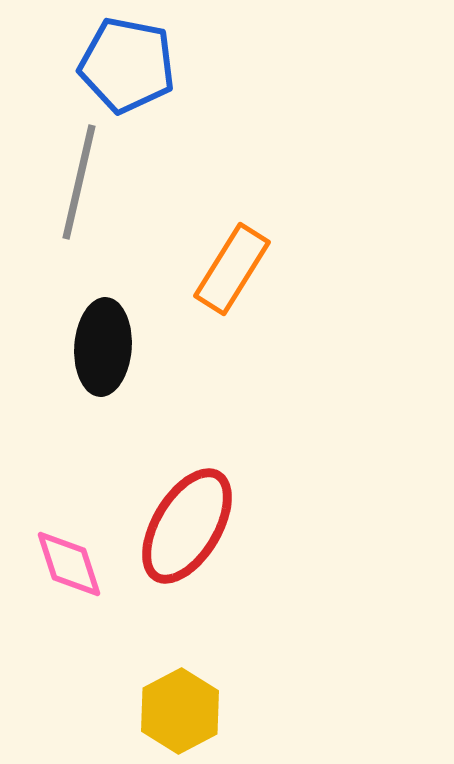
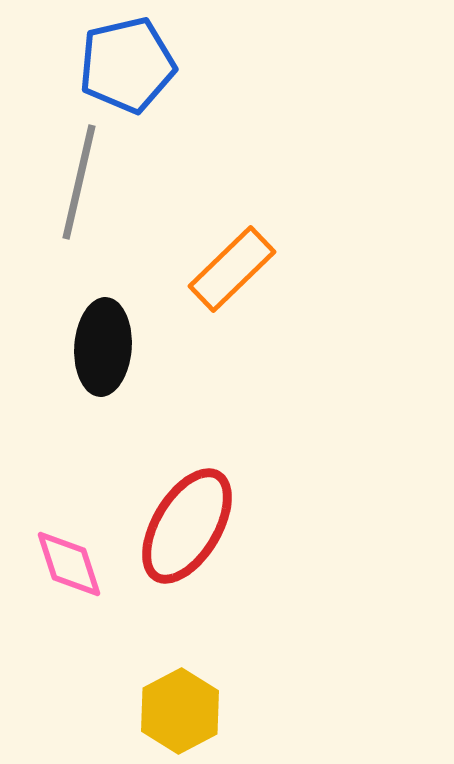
blue pentagon: rotated 24 degrees counterclockwise
orange rectangle: rotated 14 degrees clockwise
